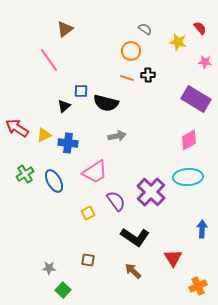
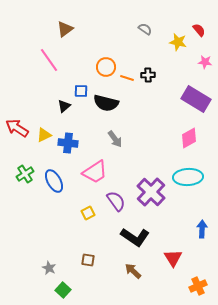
red semicircle: moved 1 px left, 2 px down
orange circle: moved 25 px left, 16 px down
gray arrow: moved 2 px left, 3 px down; rotated 66 degrees clockwise
pink diamond: moved 2 px up
gray star: rotated 24 degrees clockwise
